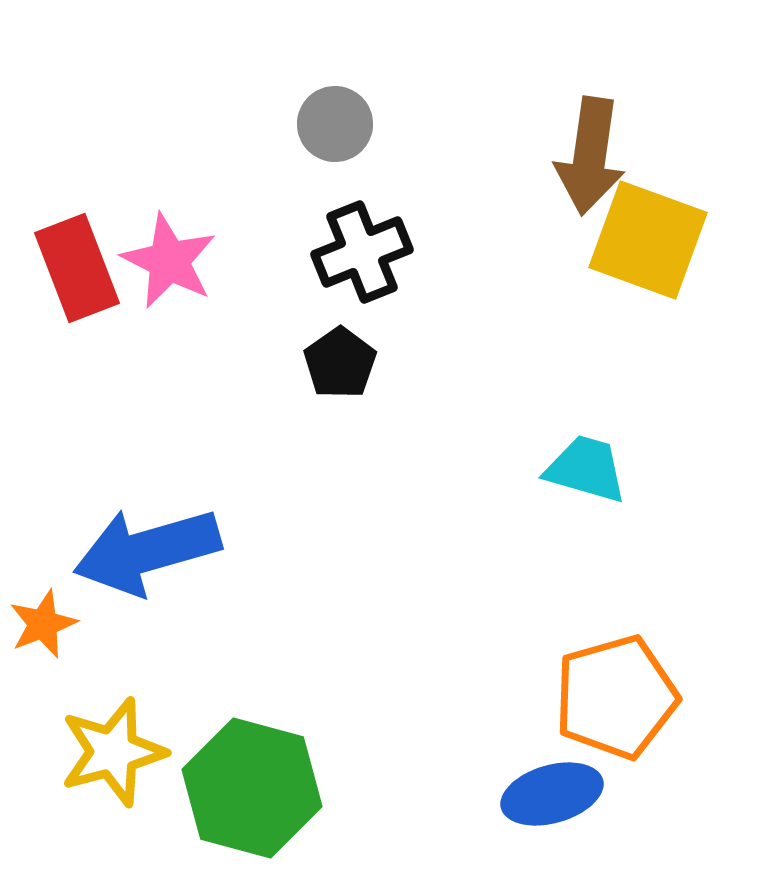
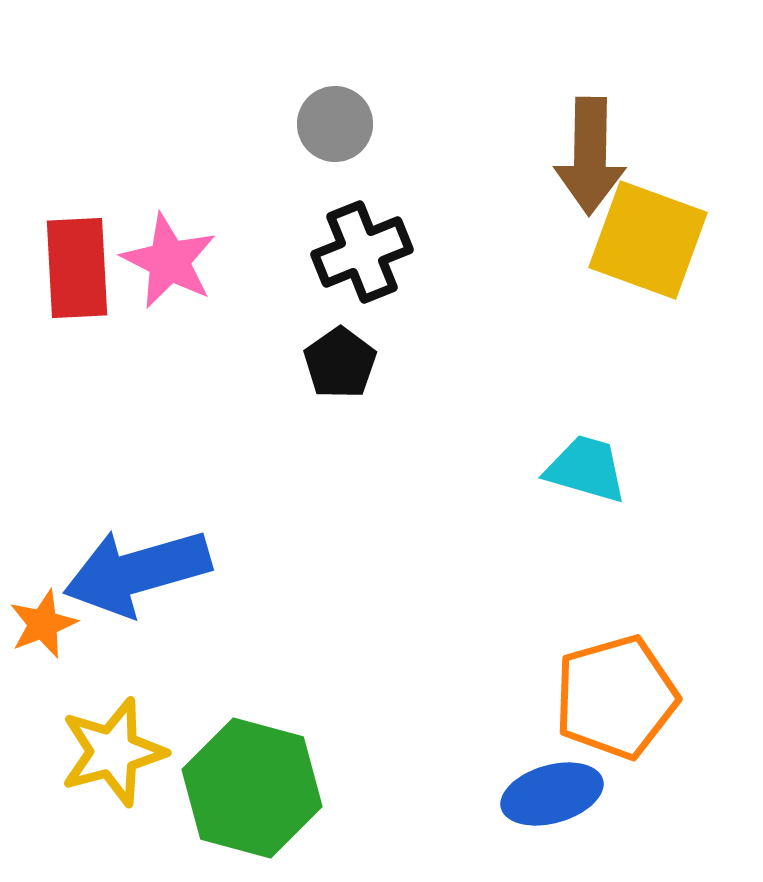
brown arrow: rotated 7 degrees counterclockwise
red rectangle: rotated 18 degrees clockwise
blue arrow: moved 10 px left, 21 px down
